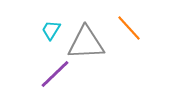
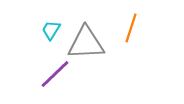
orange line: moved 2 px right; rotated 60 degrees clockwise
